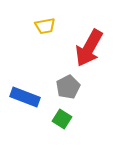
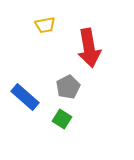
yellow trapezoid: moved 1 px up
red arrow: rotated 39 degrees counterclockwise
blue rectangle: rotated 20 degrees clockwise
